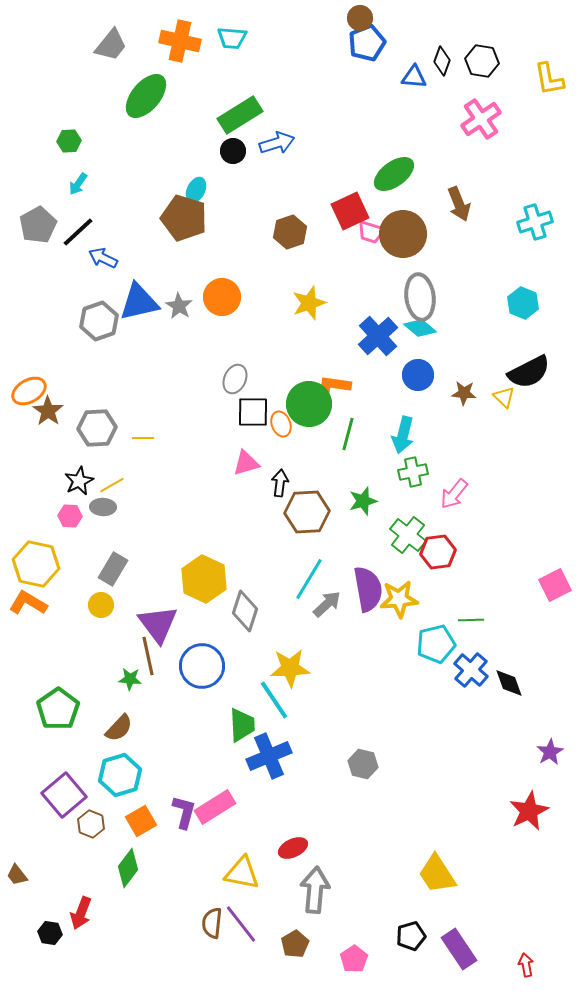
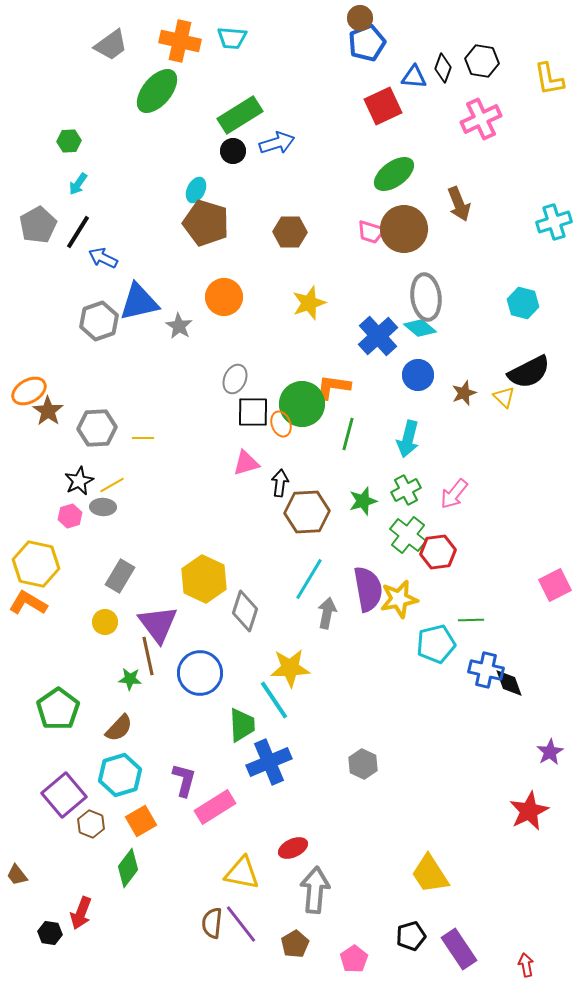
gray trapezoid at (111, 45): rotated 15 degrees clockwise
black diamond at (442, 61): moved 1 px right, 7 px down
green ellipse at (146, 96): moved 11 px right, 5 px up
pink cross at (481, 119): rotated 9 degrees clockwise
red square at (350, 211): moved 33 px right, 105 px up
brown pentagon at (184, 218): moved 22 px right, 5 px down
cyan cross at (535, 222): moved 19 px right
black line at (78, 232): rotated 15 degrees counterclockwise
brown hexagon at (290, 232): rotated 20 degrees clockwise
brown circle at (403, 234): moved 1 px right, 5 px up
orange circle at (222, 297): moved 2 px right
gray ellipse at (420, 297): moved 6 px right
cyan hexagon at (523, 303): rotated 8 degrees counterclockwise
gray star at (179, 306): moved 20 px down
brown star at (464, 393): rotated 25 degrees counterclockwise
green circle at (309, 404): moved 7 px left
cyan arrow at (403, 435): moved 5 px right, 4 px down
green cross at (413, 472): moved 7 px left, 18 px down; rotated 16 degrees counterclockwise
pink hexagon at (70, 516): rotated 20 degrees counterclockwise
gray rectangle at (113, 569): moved 7 px right, 7 px down
yellow star at (399, 599): rotated 6 degrees counterclockwise
gray arrow at (327, 604): moved 9 px down; rotated 36 degrees counterclockwise
yellow circle at (101, 605): moved 4 px right, 17 px down
blue circle at (202, 666): moved 2 px left, 7 px down
blue cross at (471, 670): moved 15 px right; rotated 28 degrees counterclockwise
blue cross at (269, 756): moved 6 px down
gray hexagon at (363, 764): rotated 12 degrees clockwise
purple L-shape at (184, 812): moved 32 px up
yellow trapezoid at (437, 874): moved 7 px left
